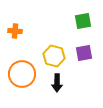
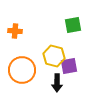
green square: moved 10 px left, 4 px down
purple square: moved 15 px left, 13 px down
orange circle: moved 4 px up
